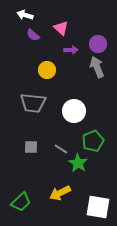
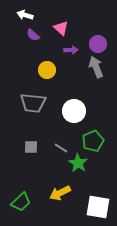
gray arrow: moved 1 px left
gray line: moved 1 px up
